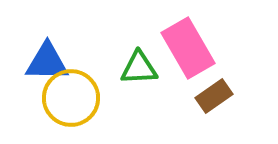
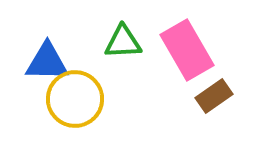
pink rectangle: moved 1 px left, 2 px down
green triangle: moved 16 px left, 26 px up
yellow circle: moved 4 px right, 1 px down
